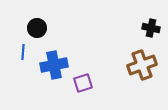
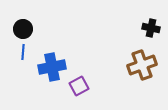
black circle: moved 14 px left, 1 px down
blue cross: moved 2 px left, 2 px down
purple square: moved 4 px left, 3 px down; rotated 12 degrees counterclockwise
